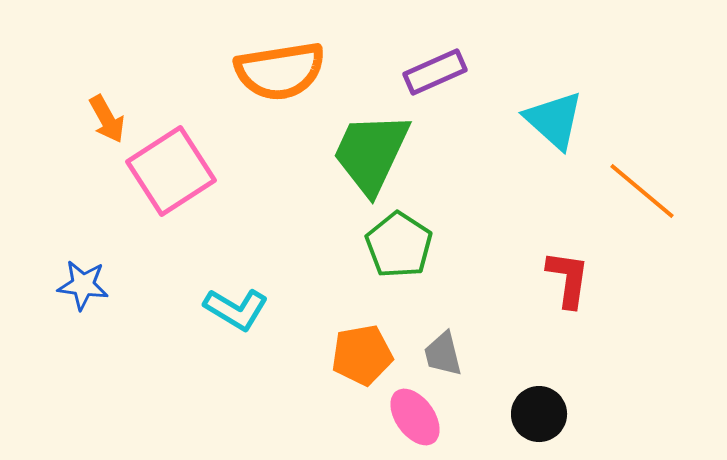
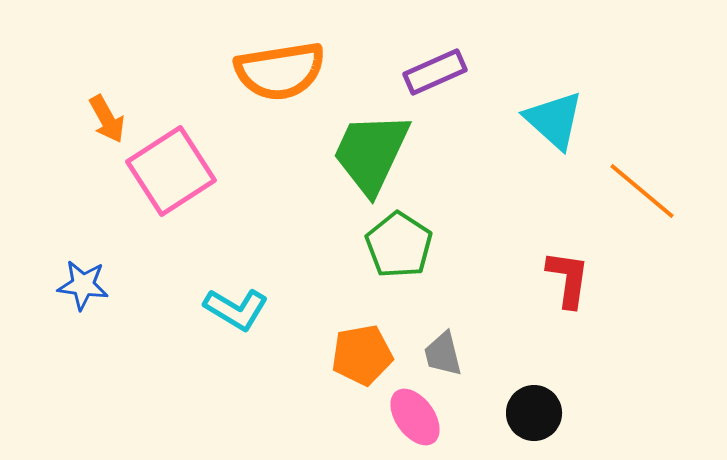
black circle: moved 5 px left, 1 px up
